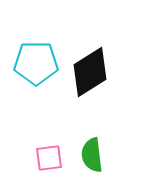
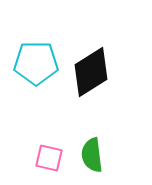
black diamond: moved 1 px right
pink square: rotated 20 degrees clockwise
